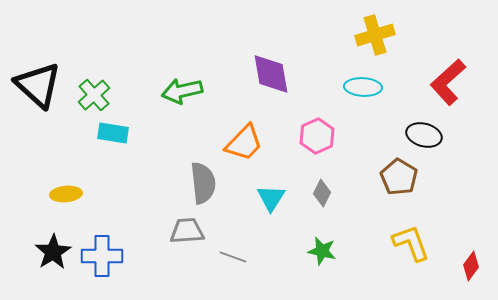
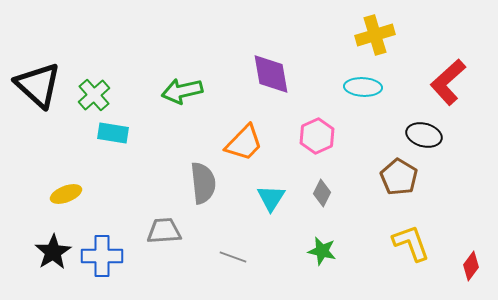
yellow ellipse: rotated 16 degrees counterclockwise
gray trapezoid: moved 23 px left
